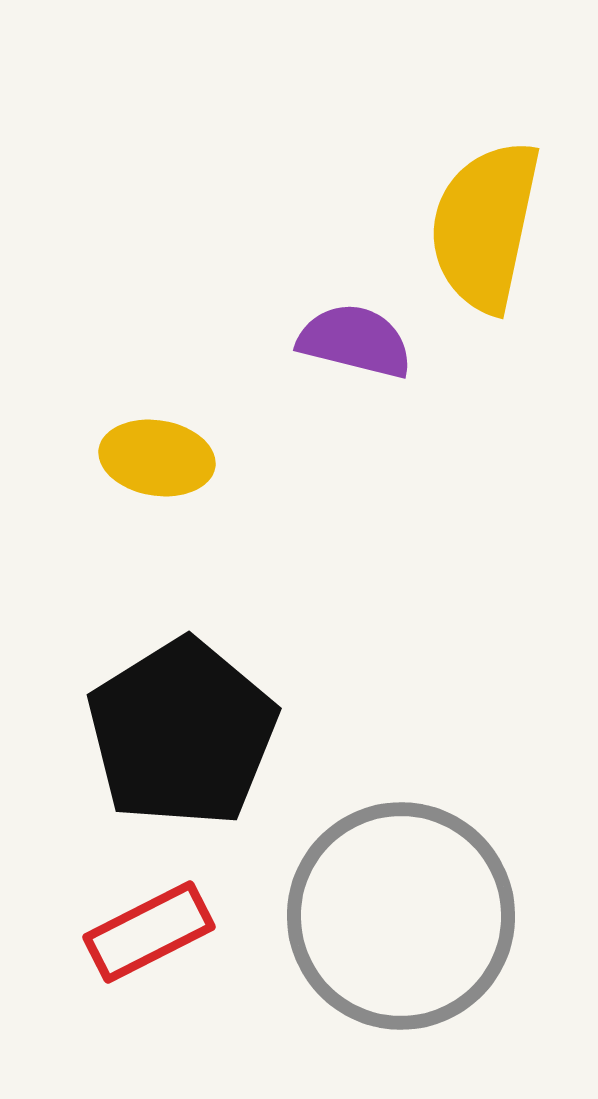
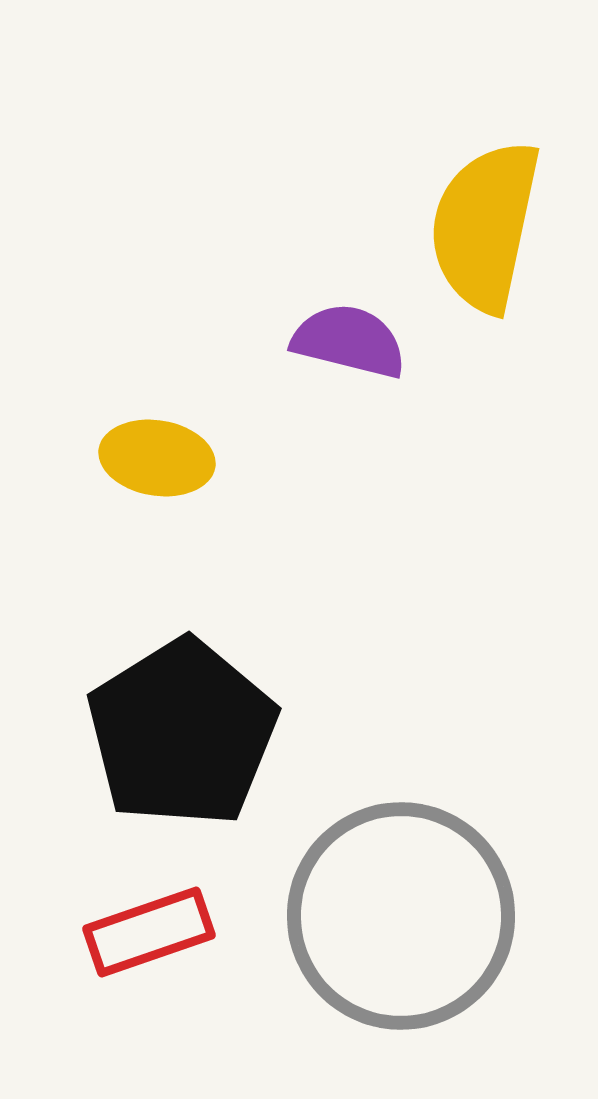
purple semicircle: moved 6 px left
red rectangle: rotated 8 degrees clockwise
